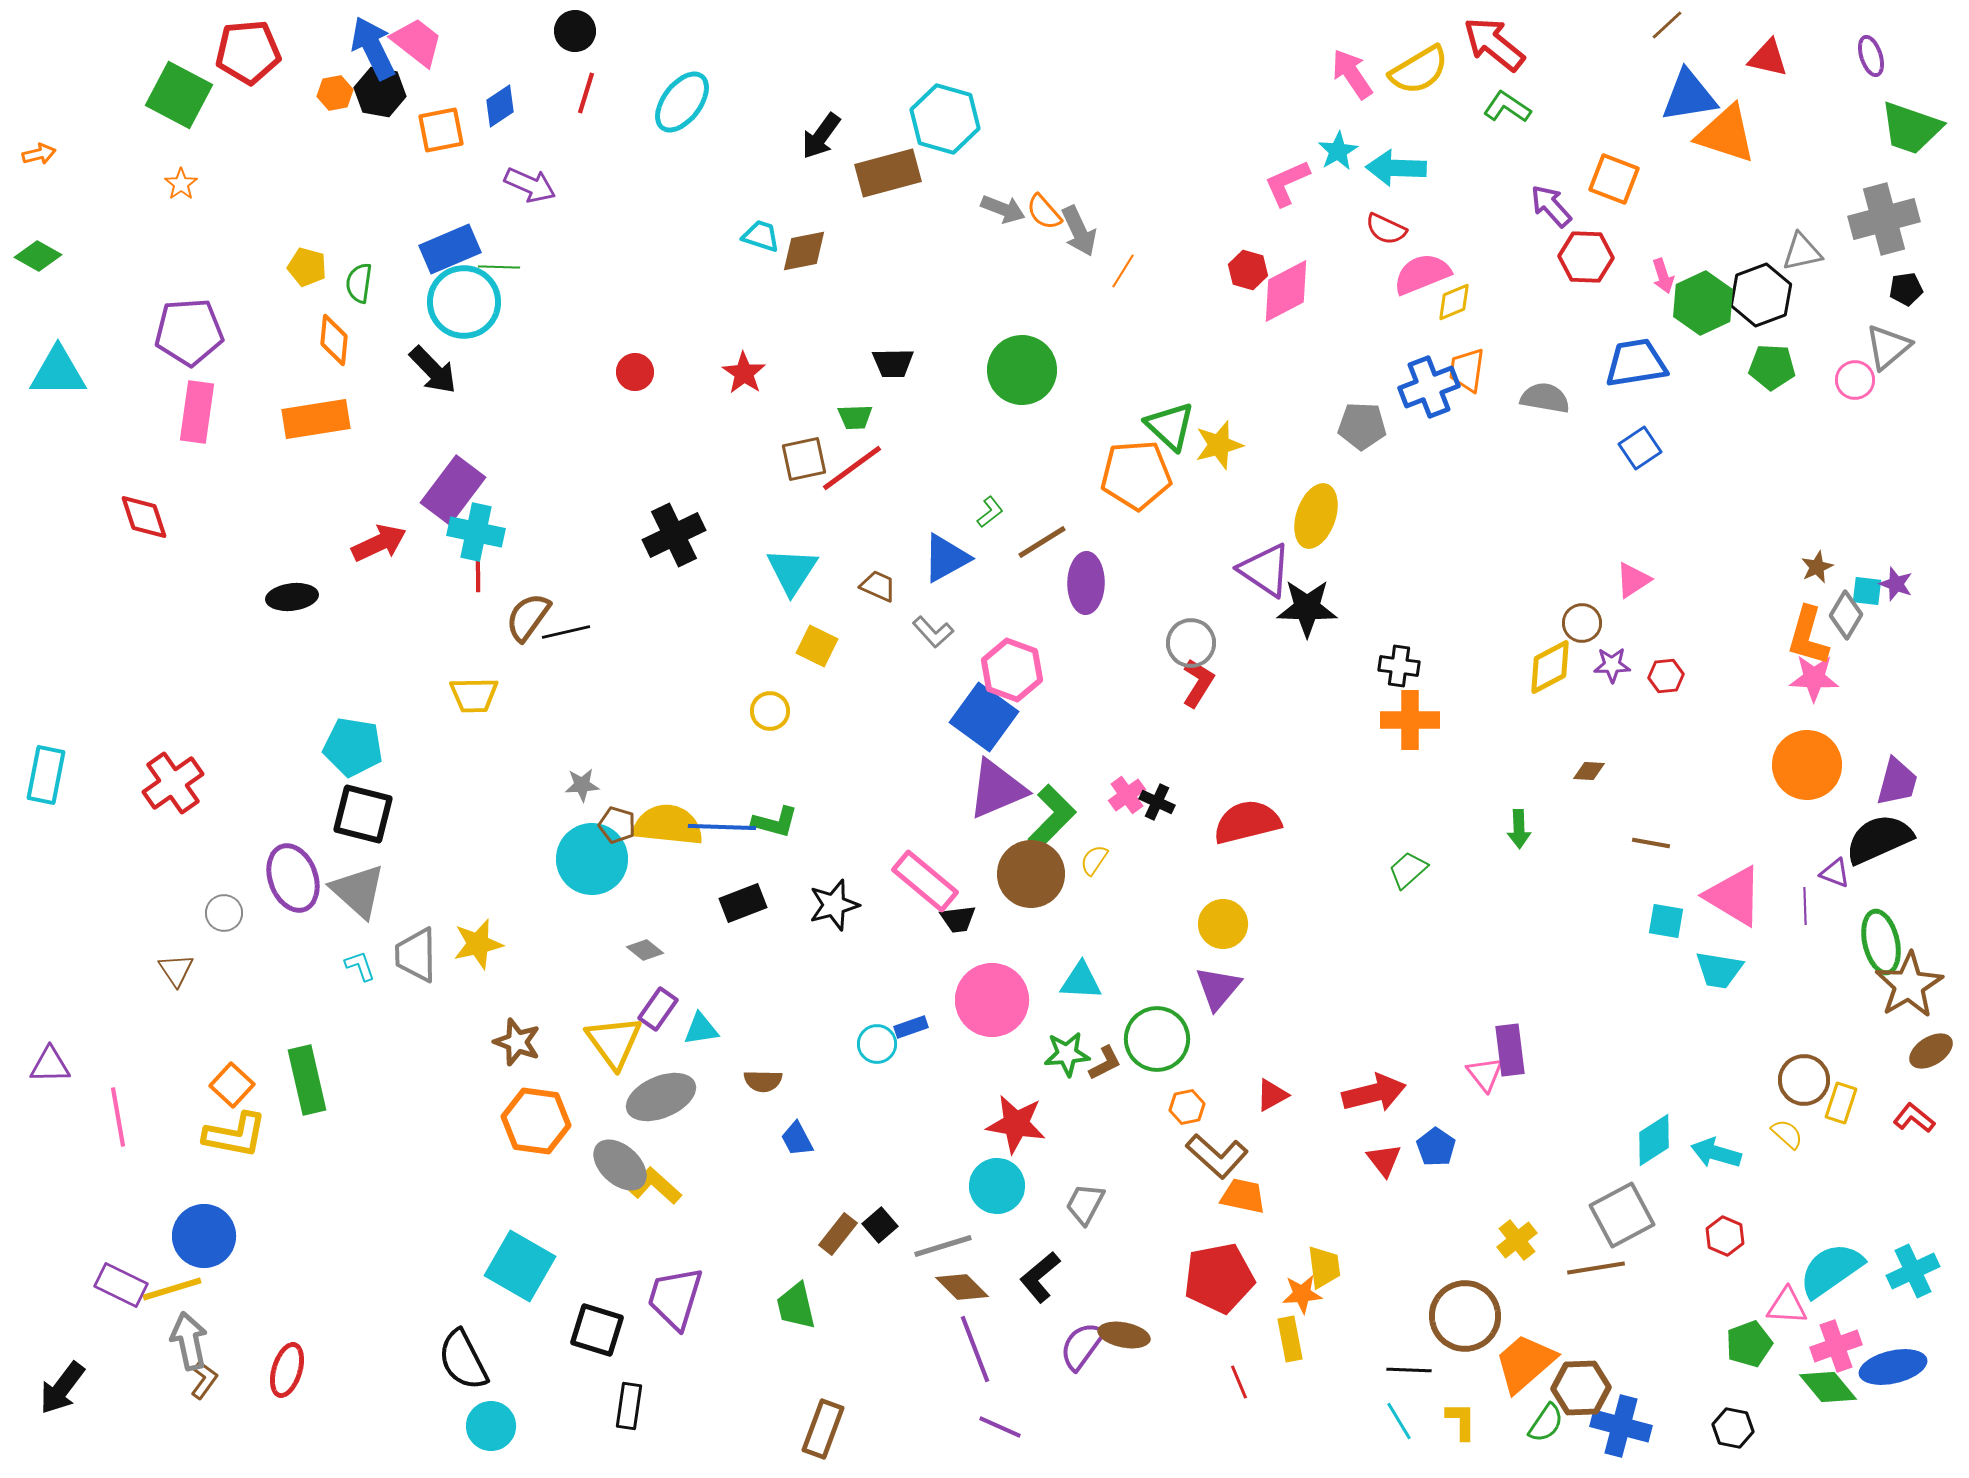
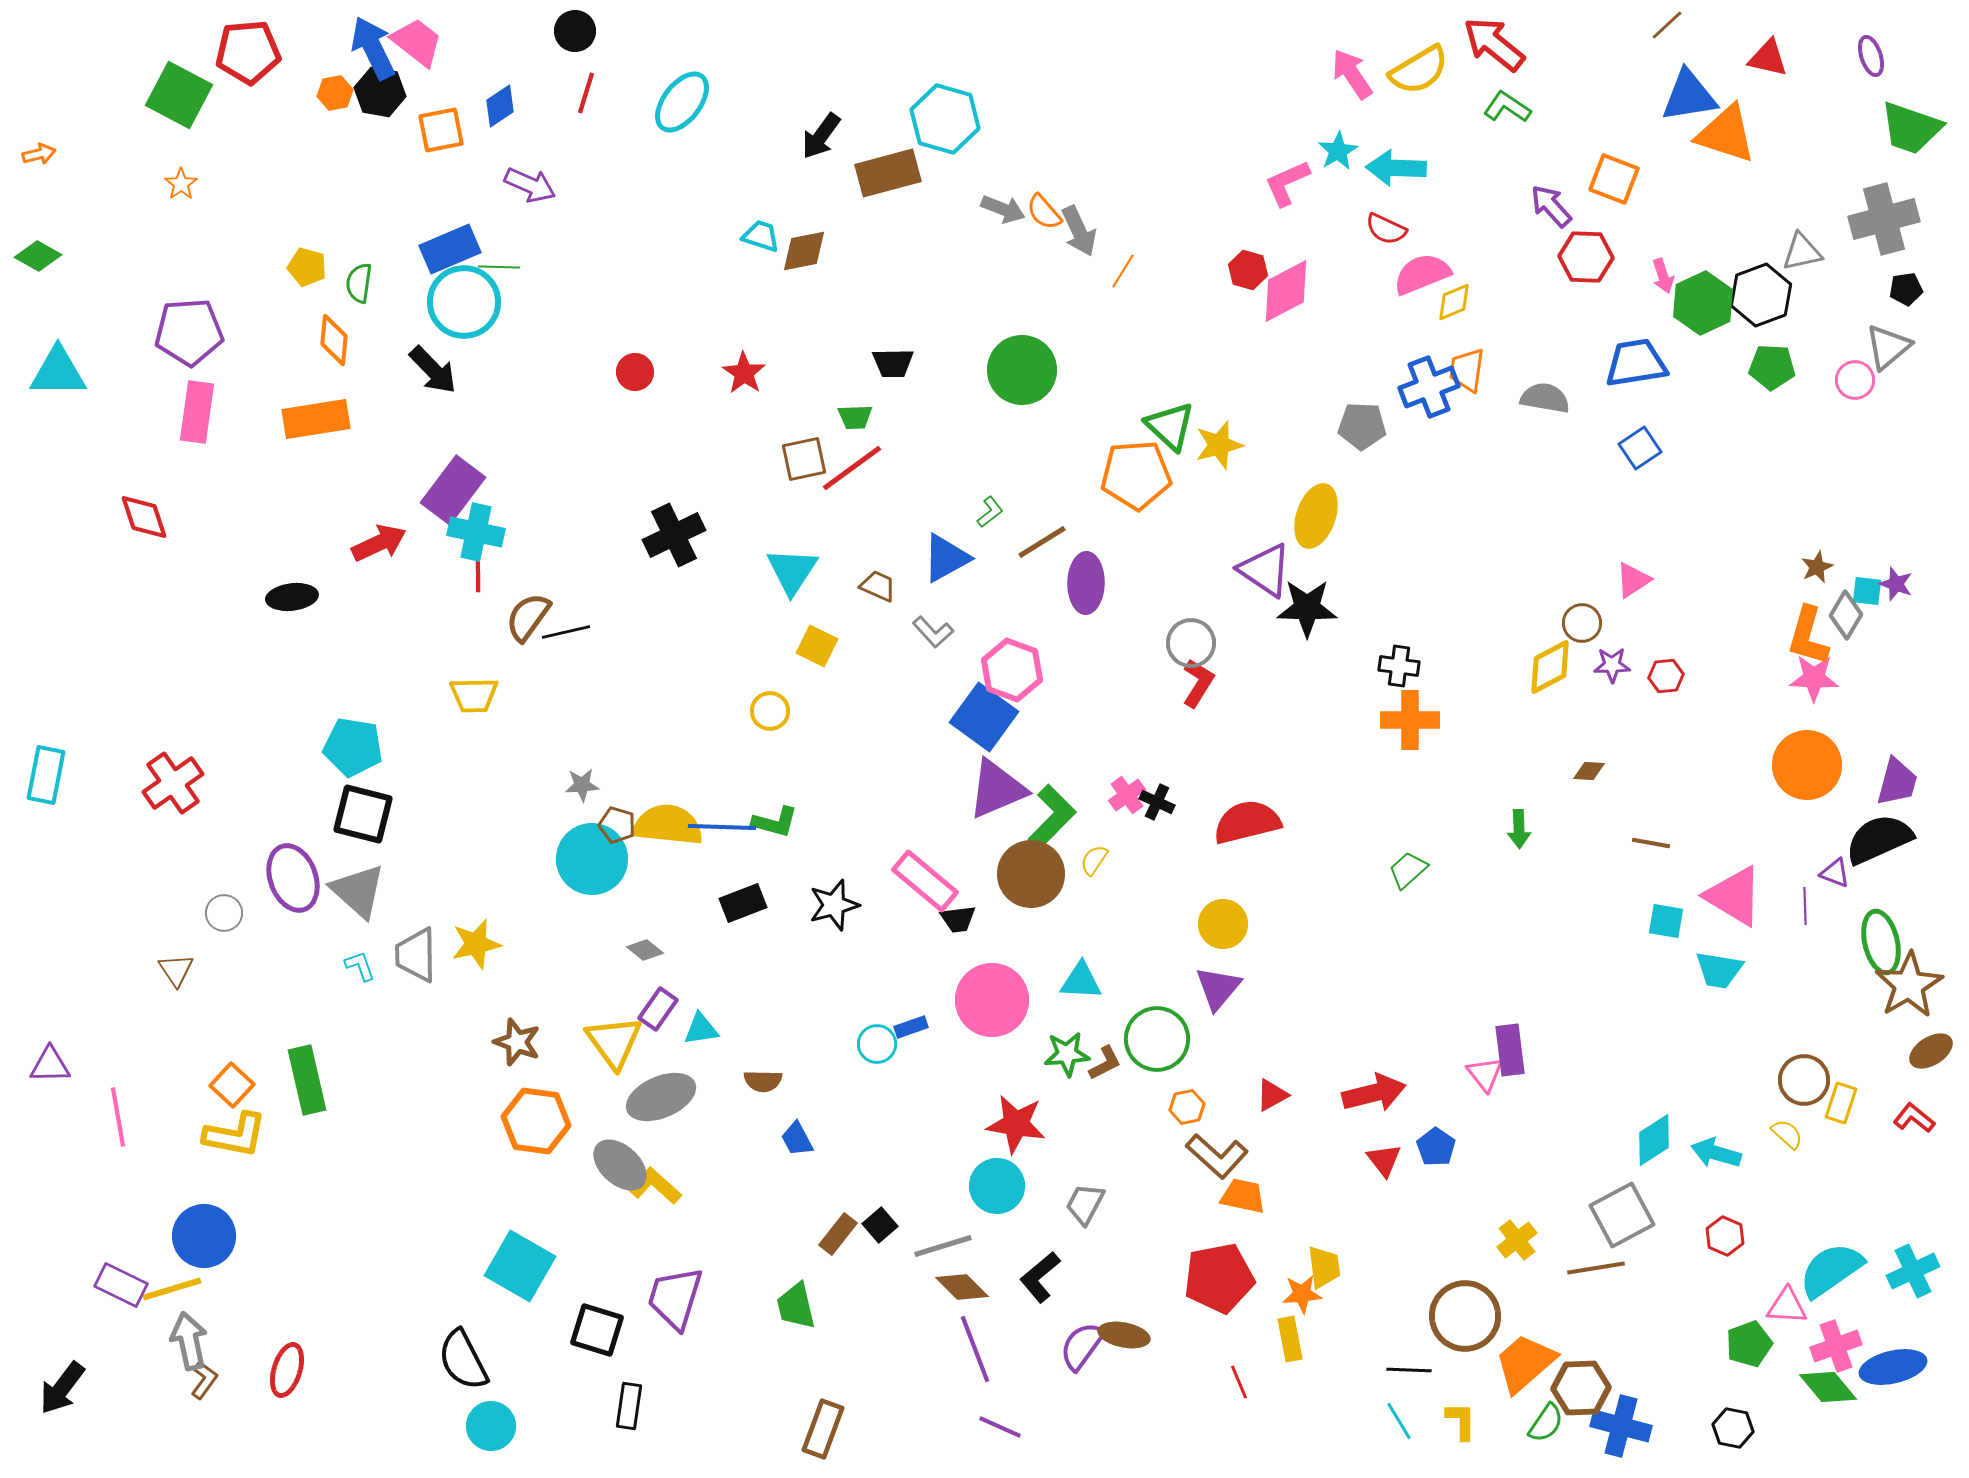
yellow star at (478, 944): moved 2 px left
